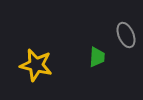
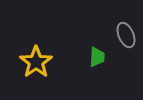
yellow star: moved 3 px up; rotated 24 degrees clockwise
